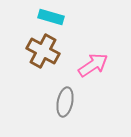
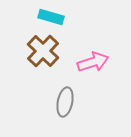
brown cross: rotated 16 degrees clockwise
pink arrow: moved 3 px up; rotated 16 degrees clockwise
